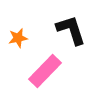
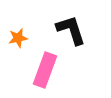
pink rectangle: moved 1 px up; rotated 24 degrees counterclockwise
